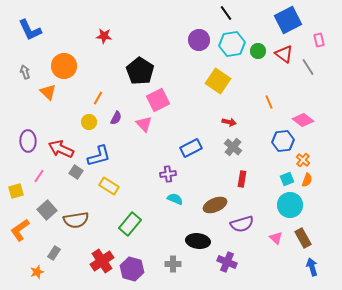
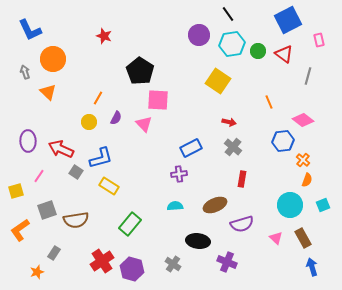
black line at (226, 13): moved 2 px right, 1 px down
red star at (104, 36): rotated 14 degrees clockwise
purple circle at (199, 40): moved 5 px up
orange circle at (64, 66): moved 11 px left, 7 px up
gray line at (308, 67): moved 9 px down; rotated 48 degrees clockwise
pink square at (158, 100): rotated 30 degrees clockwise
blue L-shape at (99, 156): moved 2 px right, 2 px down
purple cross at (168, 174): moved 11 px right
cyan square at (287, 179): moved 36 px right, 26 px down
cyan semicircle at (175, 199): moved 7 px down; rotated 28 degrees counterclockwise
gray square at (47, 210): rotated 24 degrees clockwise
gray cross at (173, 264): rotated 35 degrees clockwise
